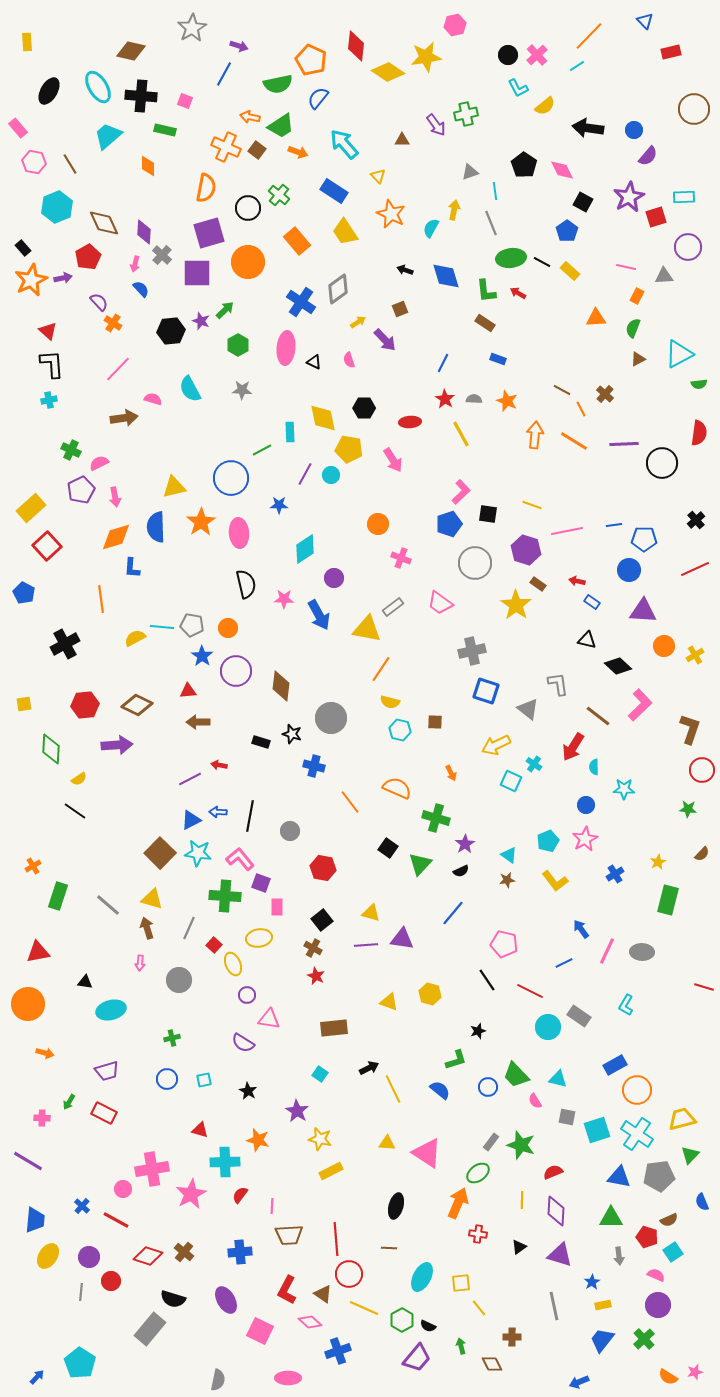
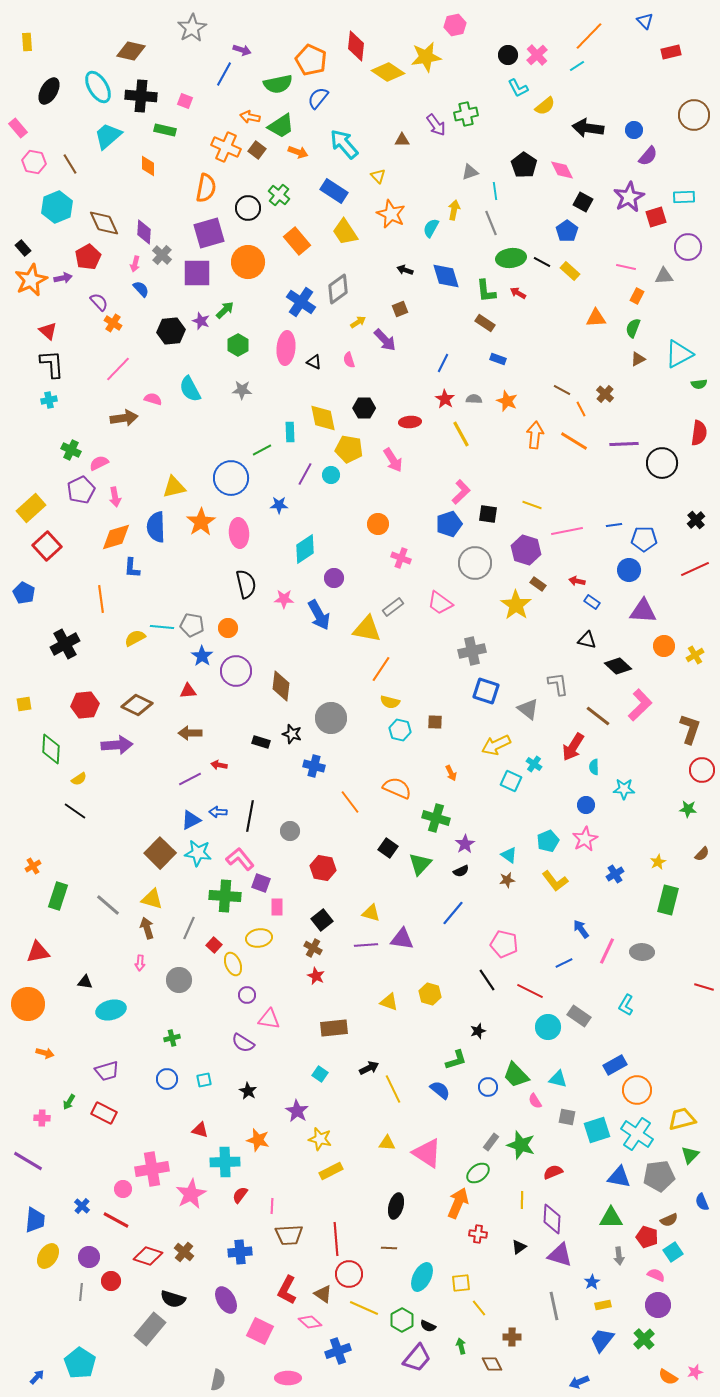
purple arrow at (239, 46): moved 3 px right, 4 px down
brown circle at (694, 109): moved 6 px down
brown arrow at (198, 722): moved 8 px left, 11 px down
purple diamond at (556, 1211): moved 4 px left, 8 px down
